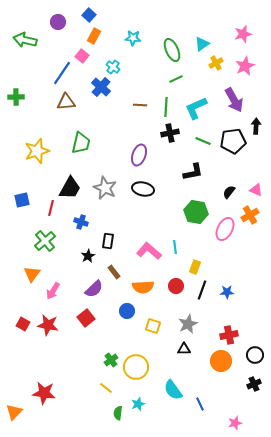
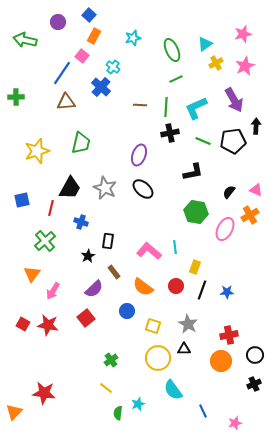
cyan star at (133, 38): rotated 21 degrees counterclockwise
cyan triangle at (202, 44): moved 3 px right
black ellipse at (143, 189): rotated 30 degrees clockwise
orange semicircle at (143, 287): rotated 40 degrees clockwise
gray star at (188, 324): rotated 18 degrees counterclockwise
yellow circle at (136, 367): moved 22 px right, 9 px up
blue line at (200, 404): moved 3 px right, 7 px down
